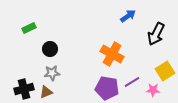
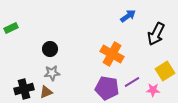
green rectangle: moved 18 px left
